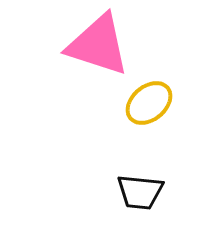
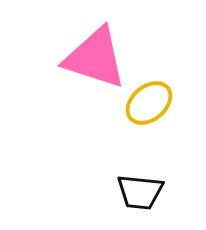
pink triangle: moved 3 px left, 13 px down
